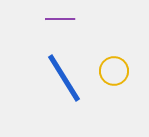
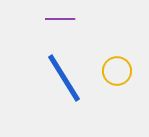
yellow circle: moved 3 px right
